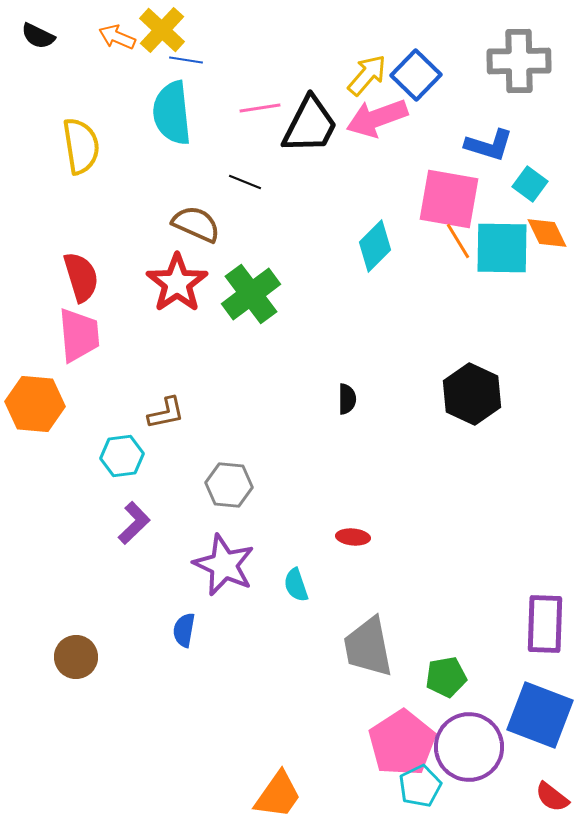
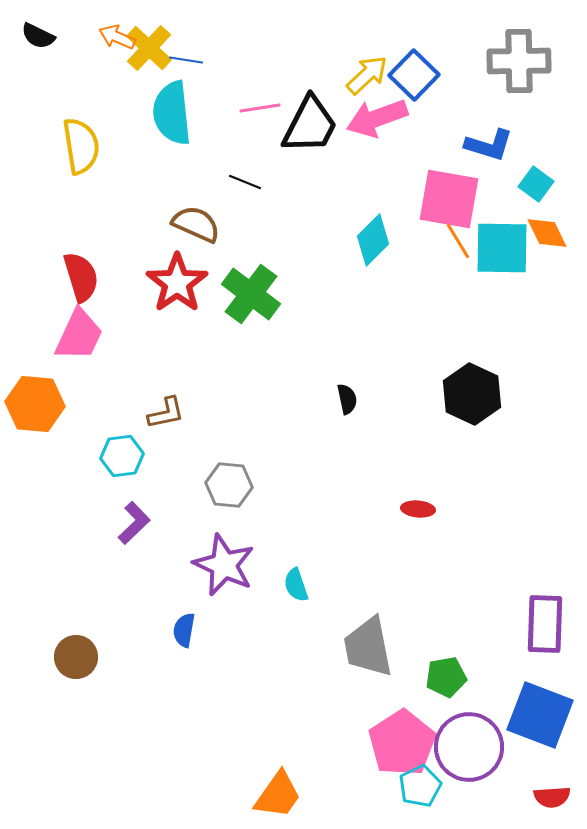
yellow cross at (162, 30): moved 13 px left, 18 px down
yellow arrow at (367, 75): rotated 6 degrees clockwise
blue square at (416, 75): moved 2 px left
cyan square at (530, 184): moved 6 px right
cyan diamond at (375, 246): moved 2 px left, 6 px up
green cross at (251, 294): rotated 16 degrees counterclockwise
pink trapezoid at (79, 335): rotated 30 degrees clockwise
black semicircle at (347, 399): rotated 12 degrees counterclockwise
red ellipse at (353, 537): moved 65 px right, 28 px up
red semicircle at (552, 797): rotated 42 degrees counterclockwise
